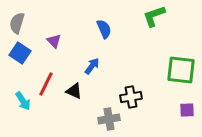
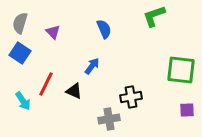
gray semicircle: moved 3 px right
purple triangle: moved 1 px left, 9 px up
